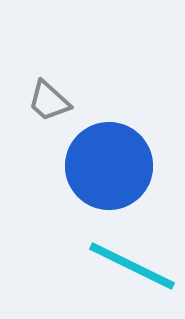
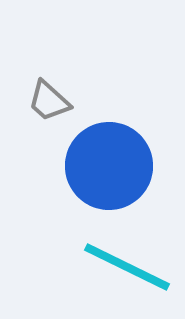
cyan line: moved 5 px left, 1 px down
